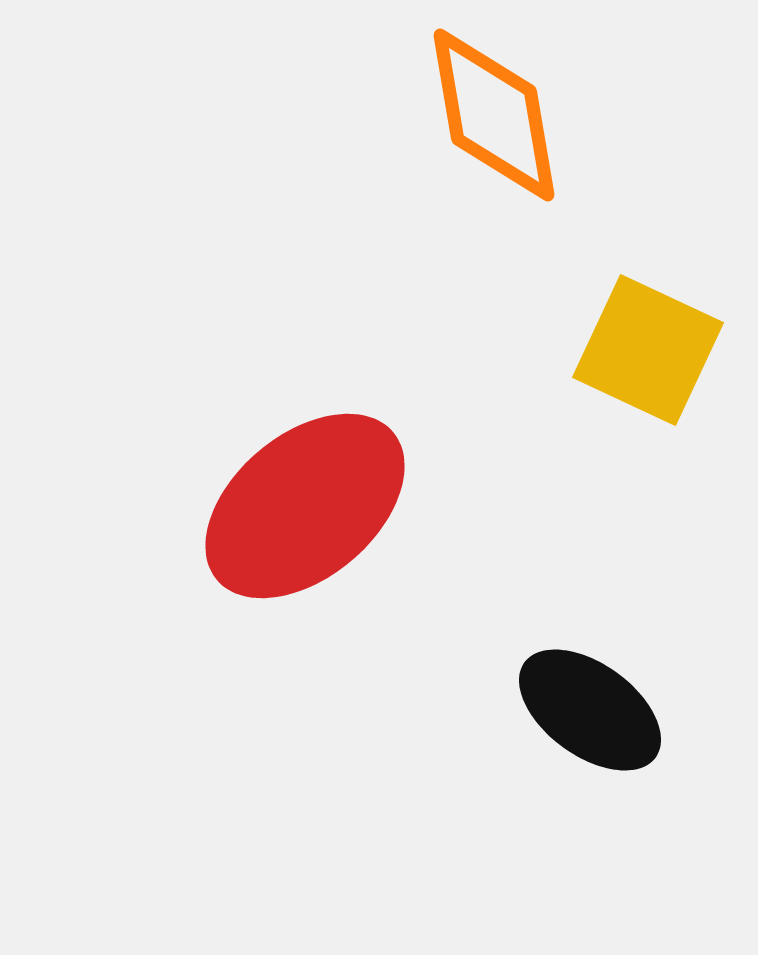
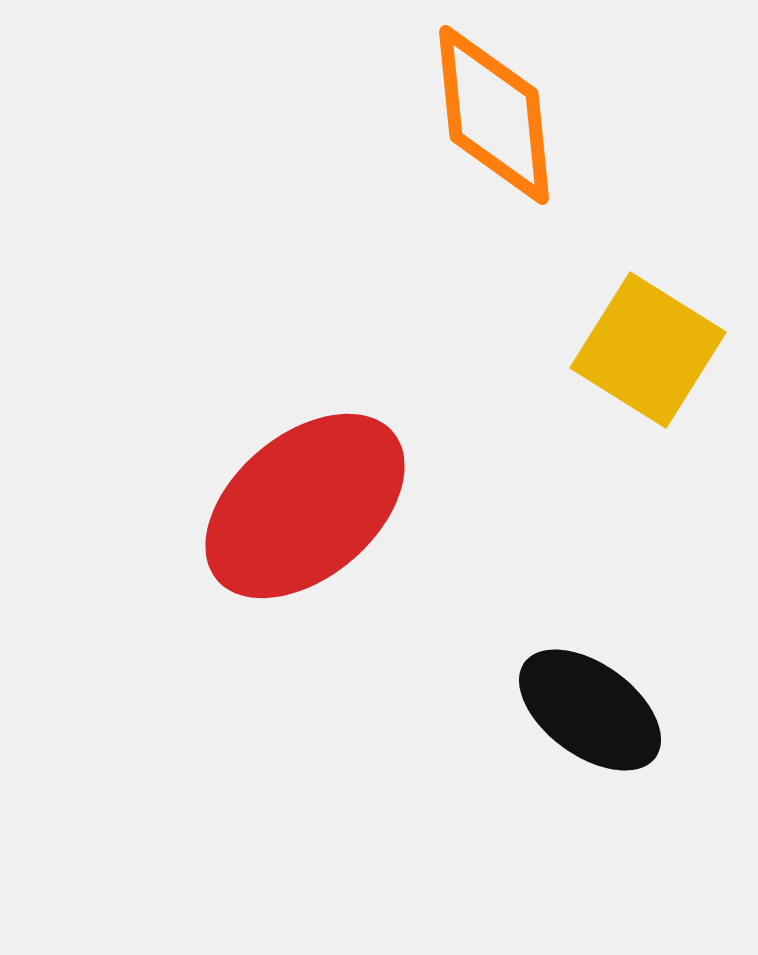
orange diamond: rotated 4 degrees clockwise
yellow square: rotated 7 degrees clockwise
